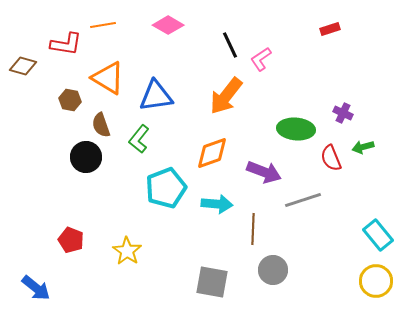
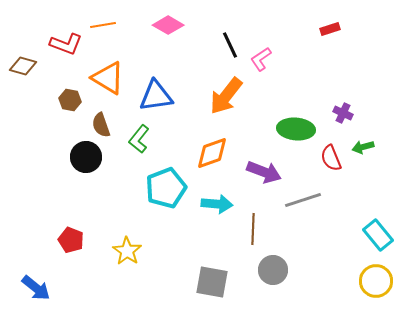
red L-shape: rotated 12 degrees clockwise
